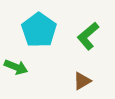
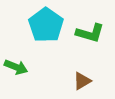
cyan pentagon: moved 7 px right, 5 px up
green L-shape: moved 2 px right, 3 px up; rotated 124 degrees counterclockwise
